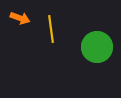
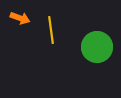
yellow line: moved 1 px down
